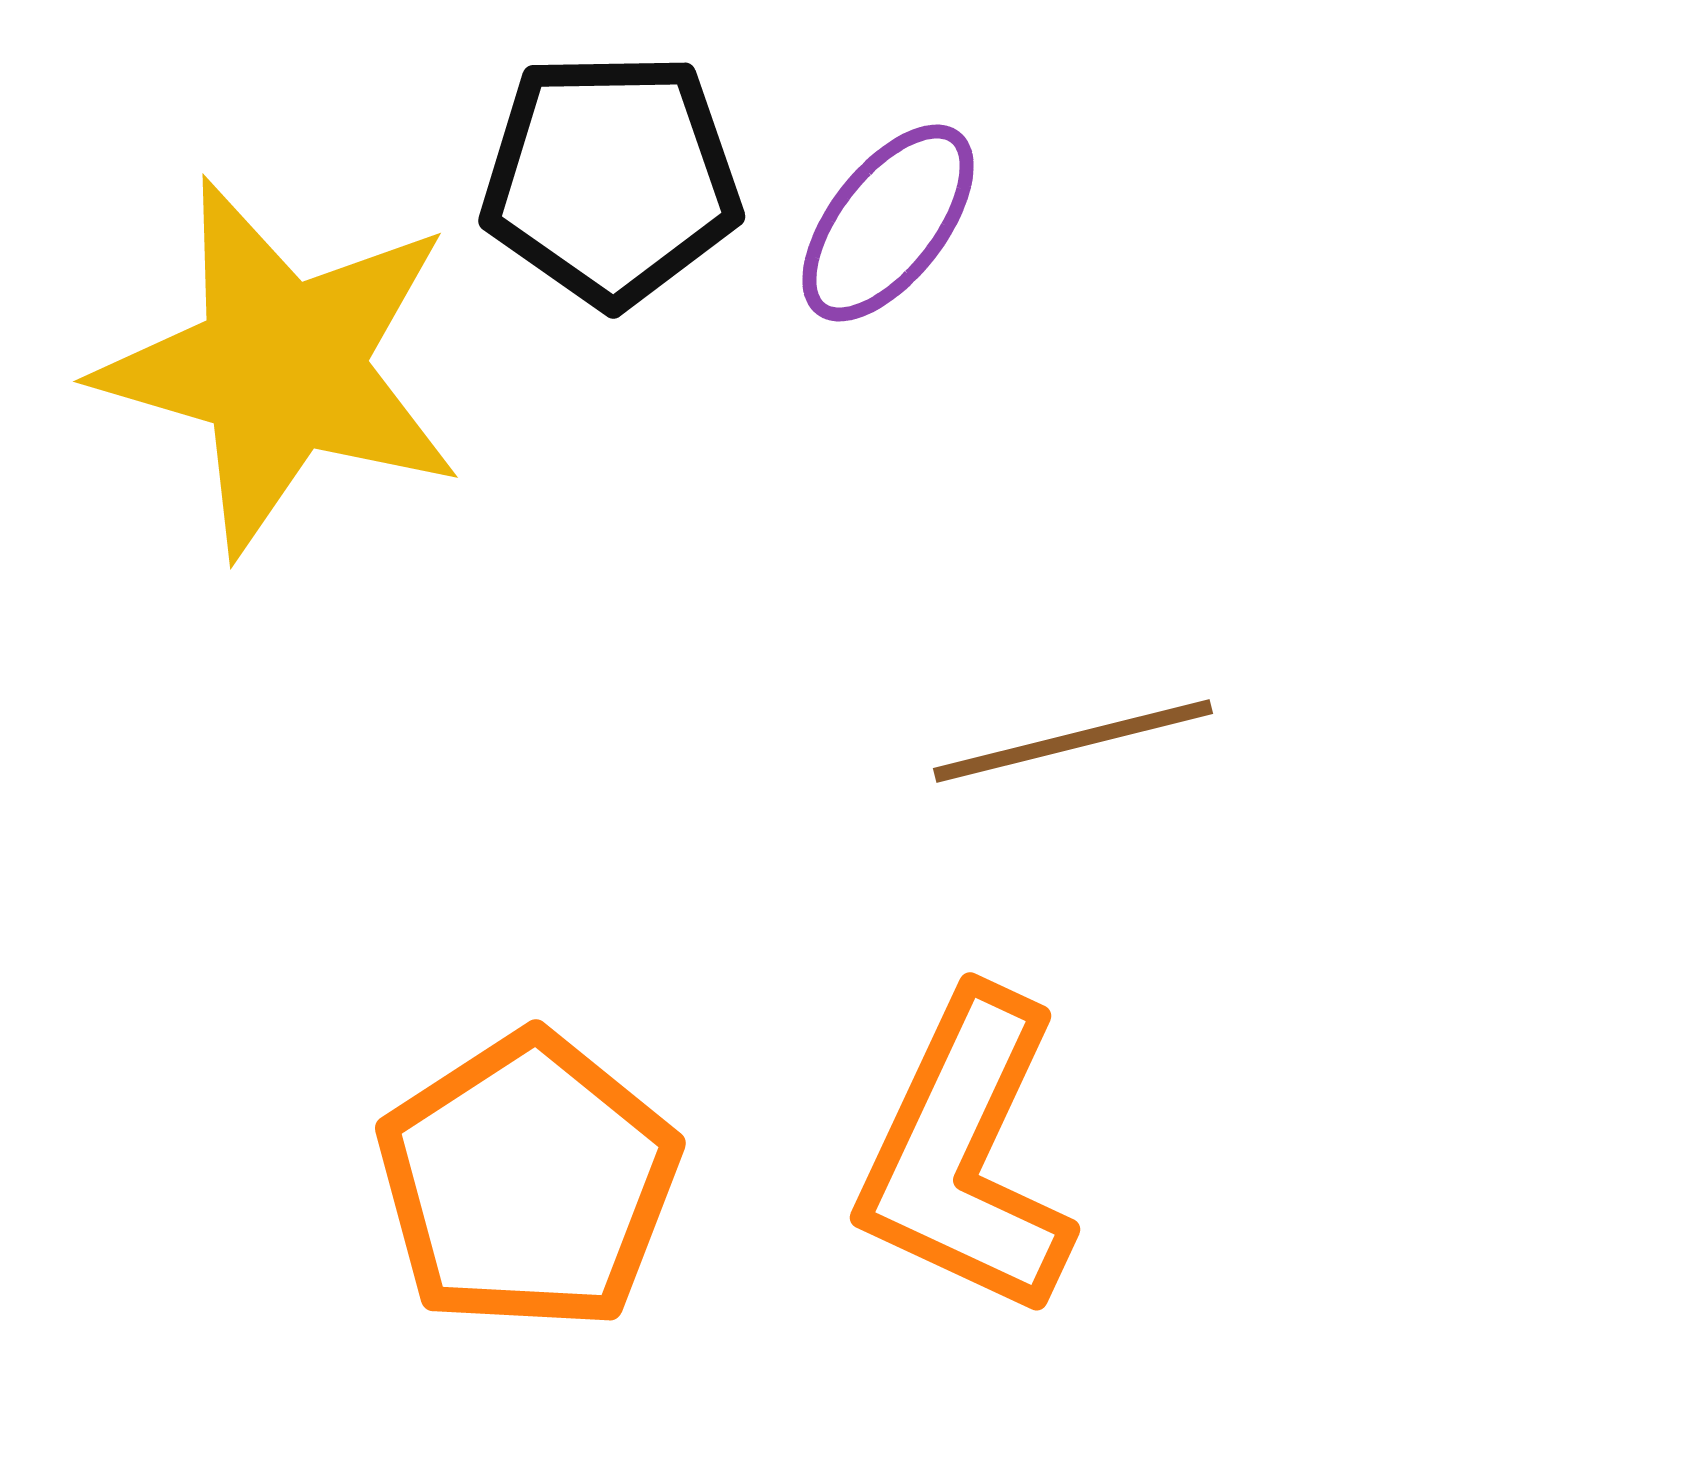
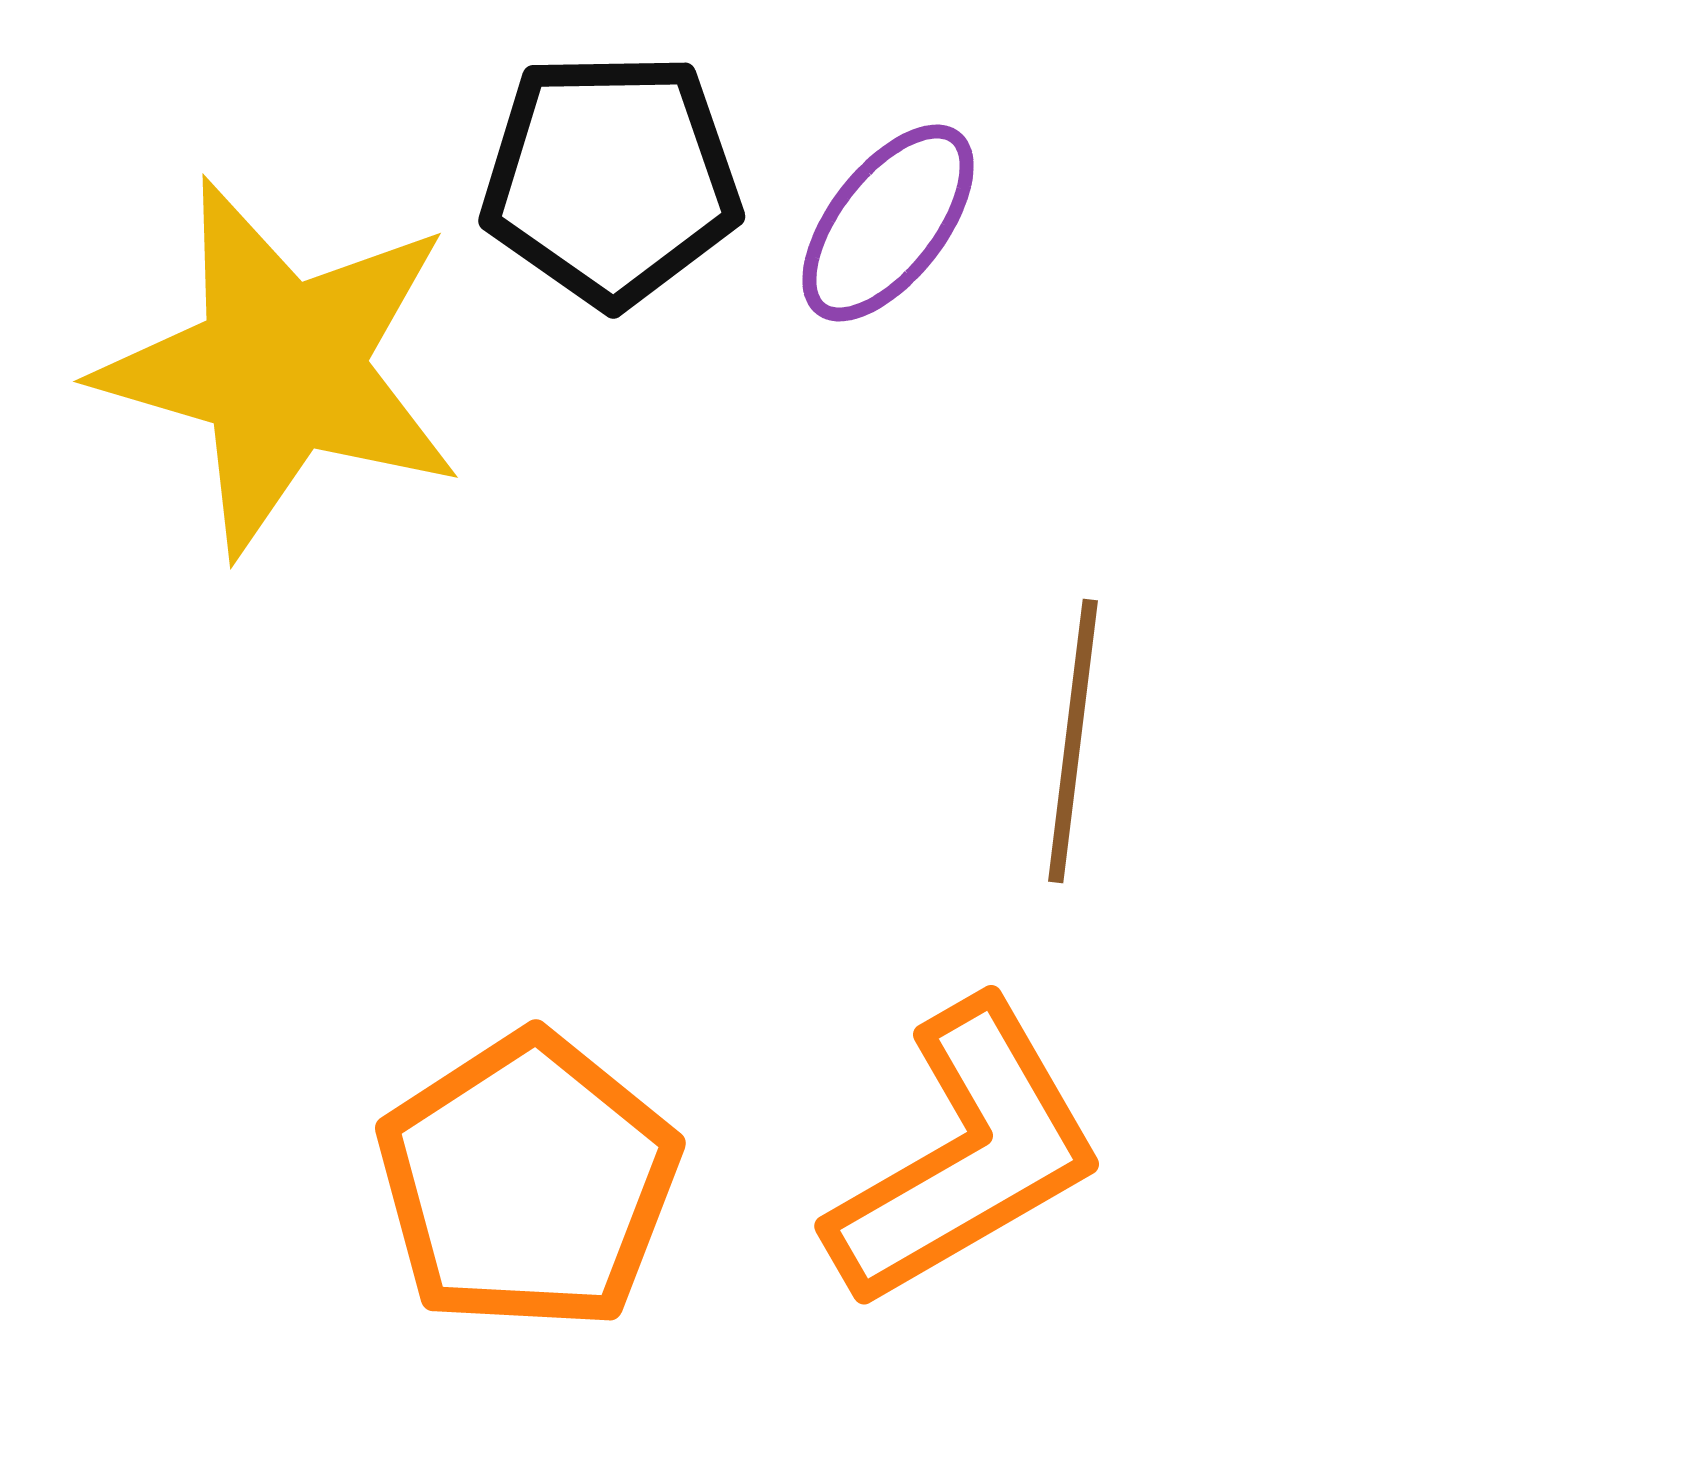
brown line: rotated 69 degrees counterclockwise
orange L-shape: rotated 145 degrees counterclockwise
